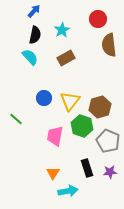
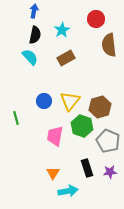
blue arrow: rotated 32 degrees counterclockwise
red circle: moved 2 px left
blue circle: moved 3 px down
green line: moved 1 px up; rotated 32 degrees clockwise
